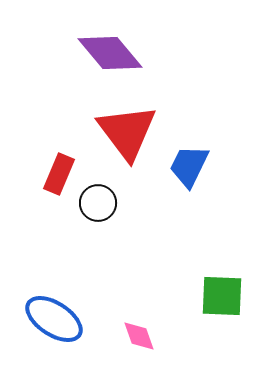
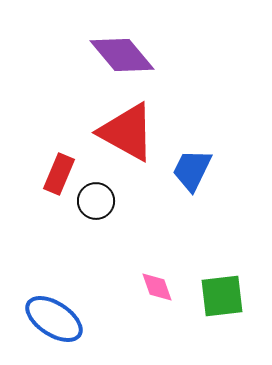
purple diamond: moved 12 px right, 2 px down
red triangle: rotated 24 degrees counterclockwise
blue trapezoid: moved 3 px right, 4 px down
black circle: moved 2 px left, 2 px up
green square: rotated 9 degrees counterclockwise
pink diamond: moved 18 px right, 49 px up
